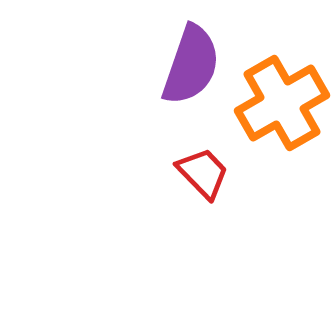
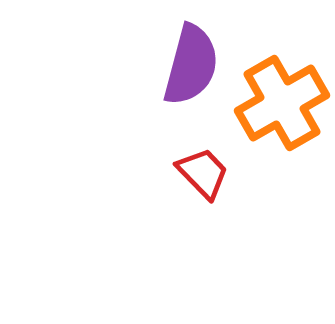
purple semicircle: rotated 4 degrees counterclockwise
